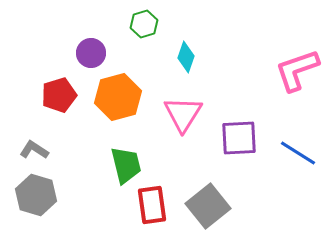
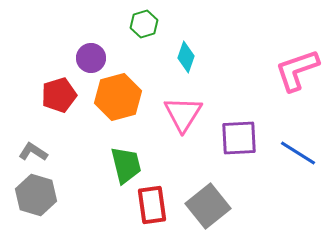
purple circle: moved 5 px down
gray L-shape: moved 1 px left, 2 px down
